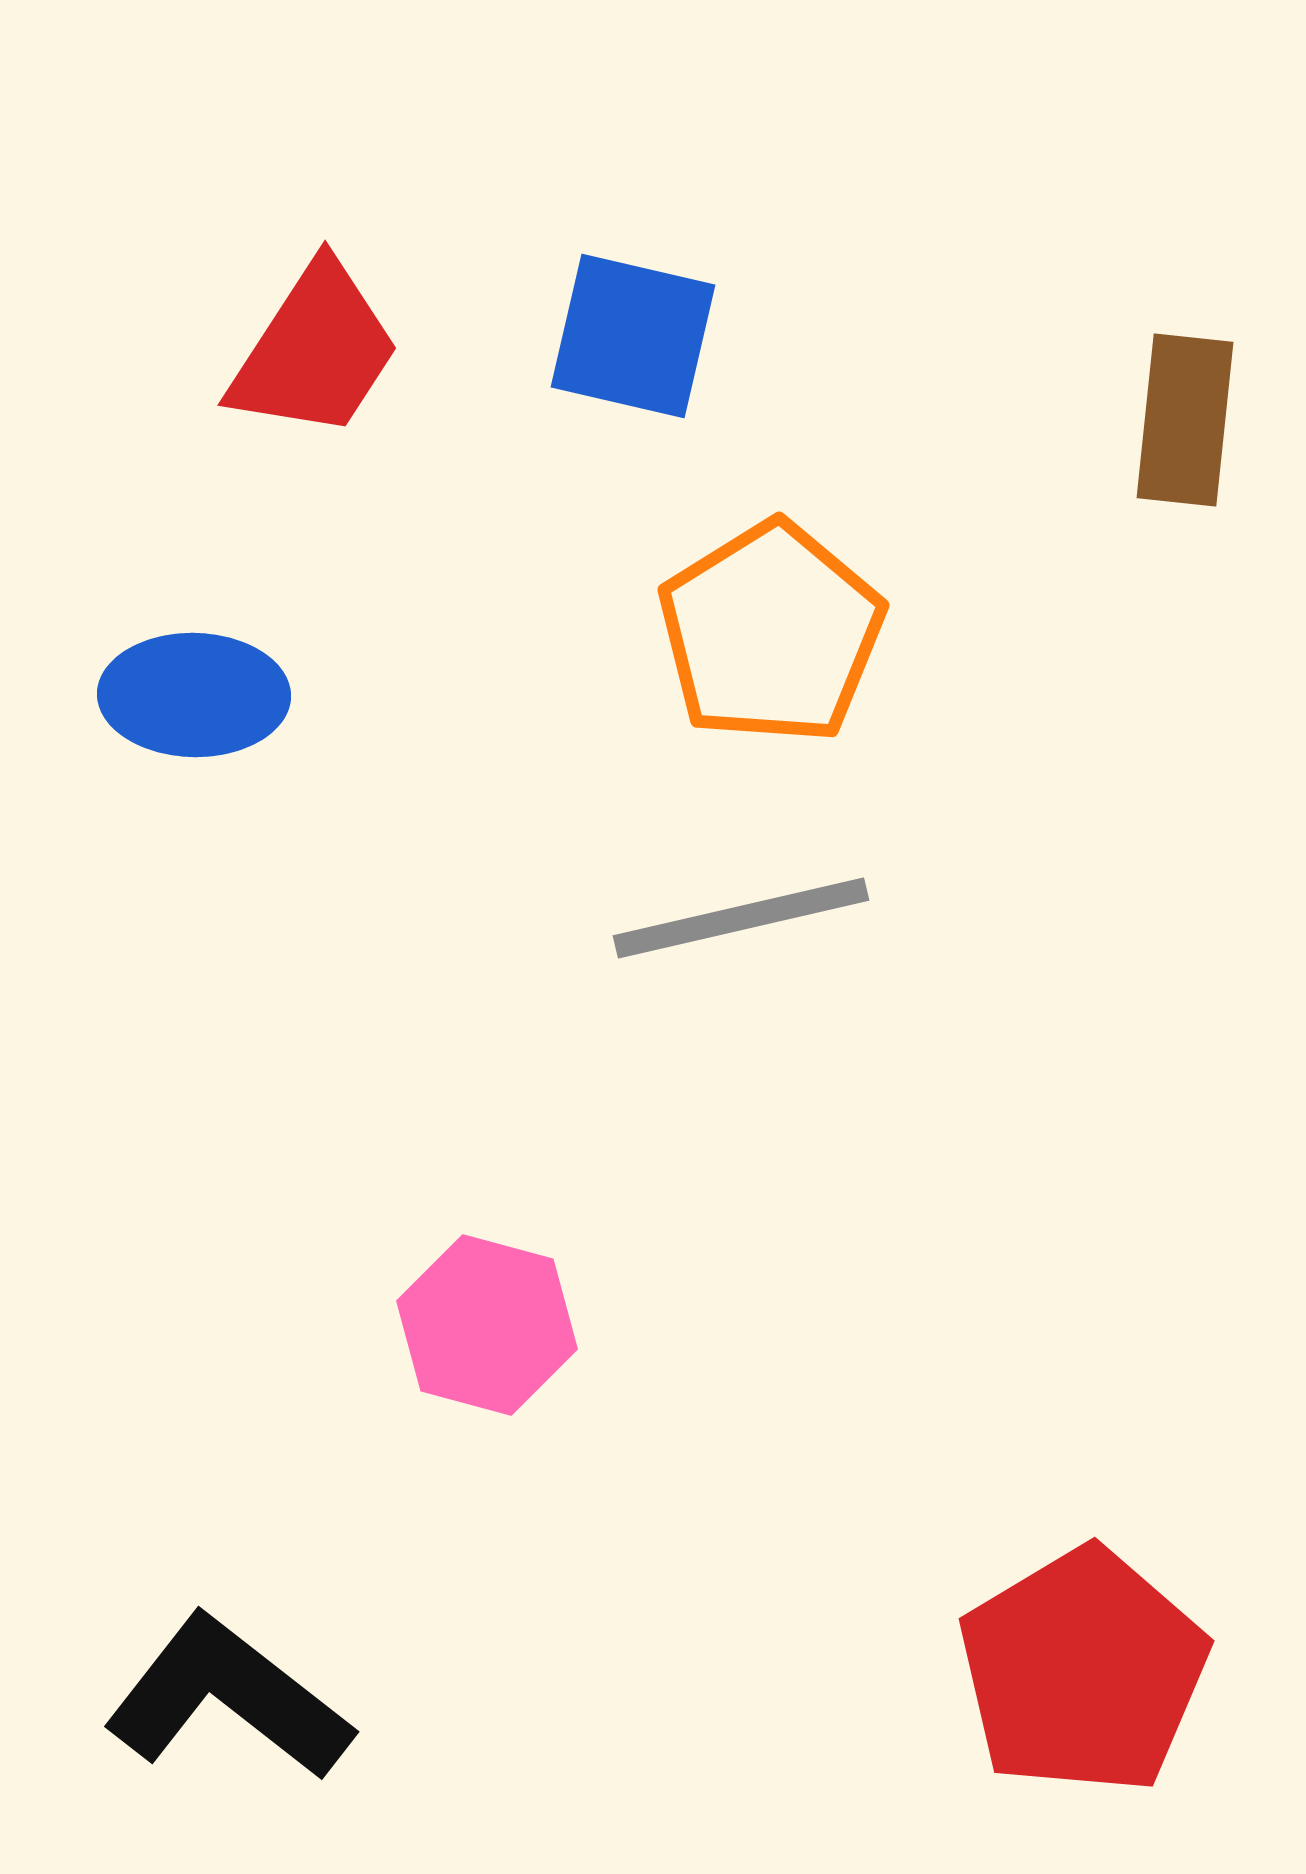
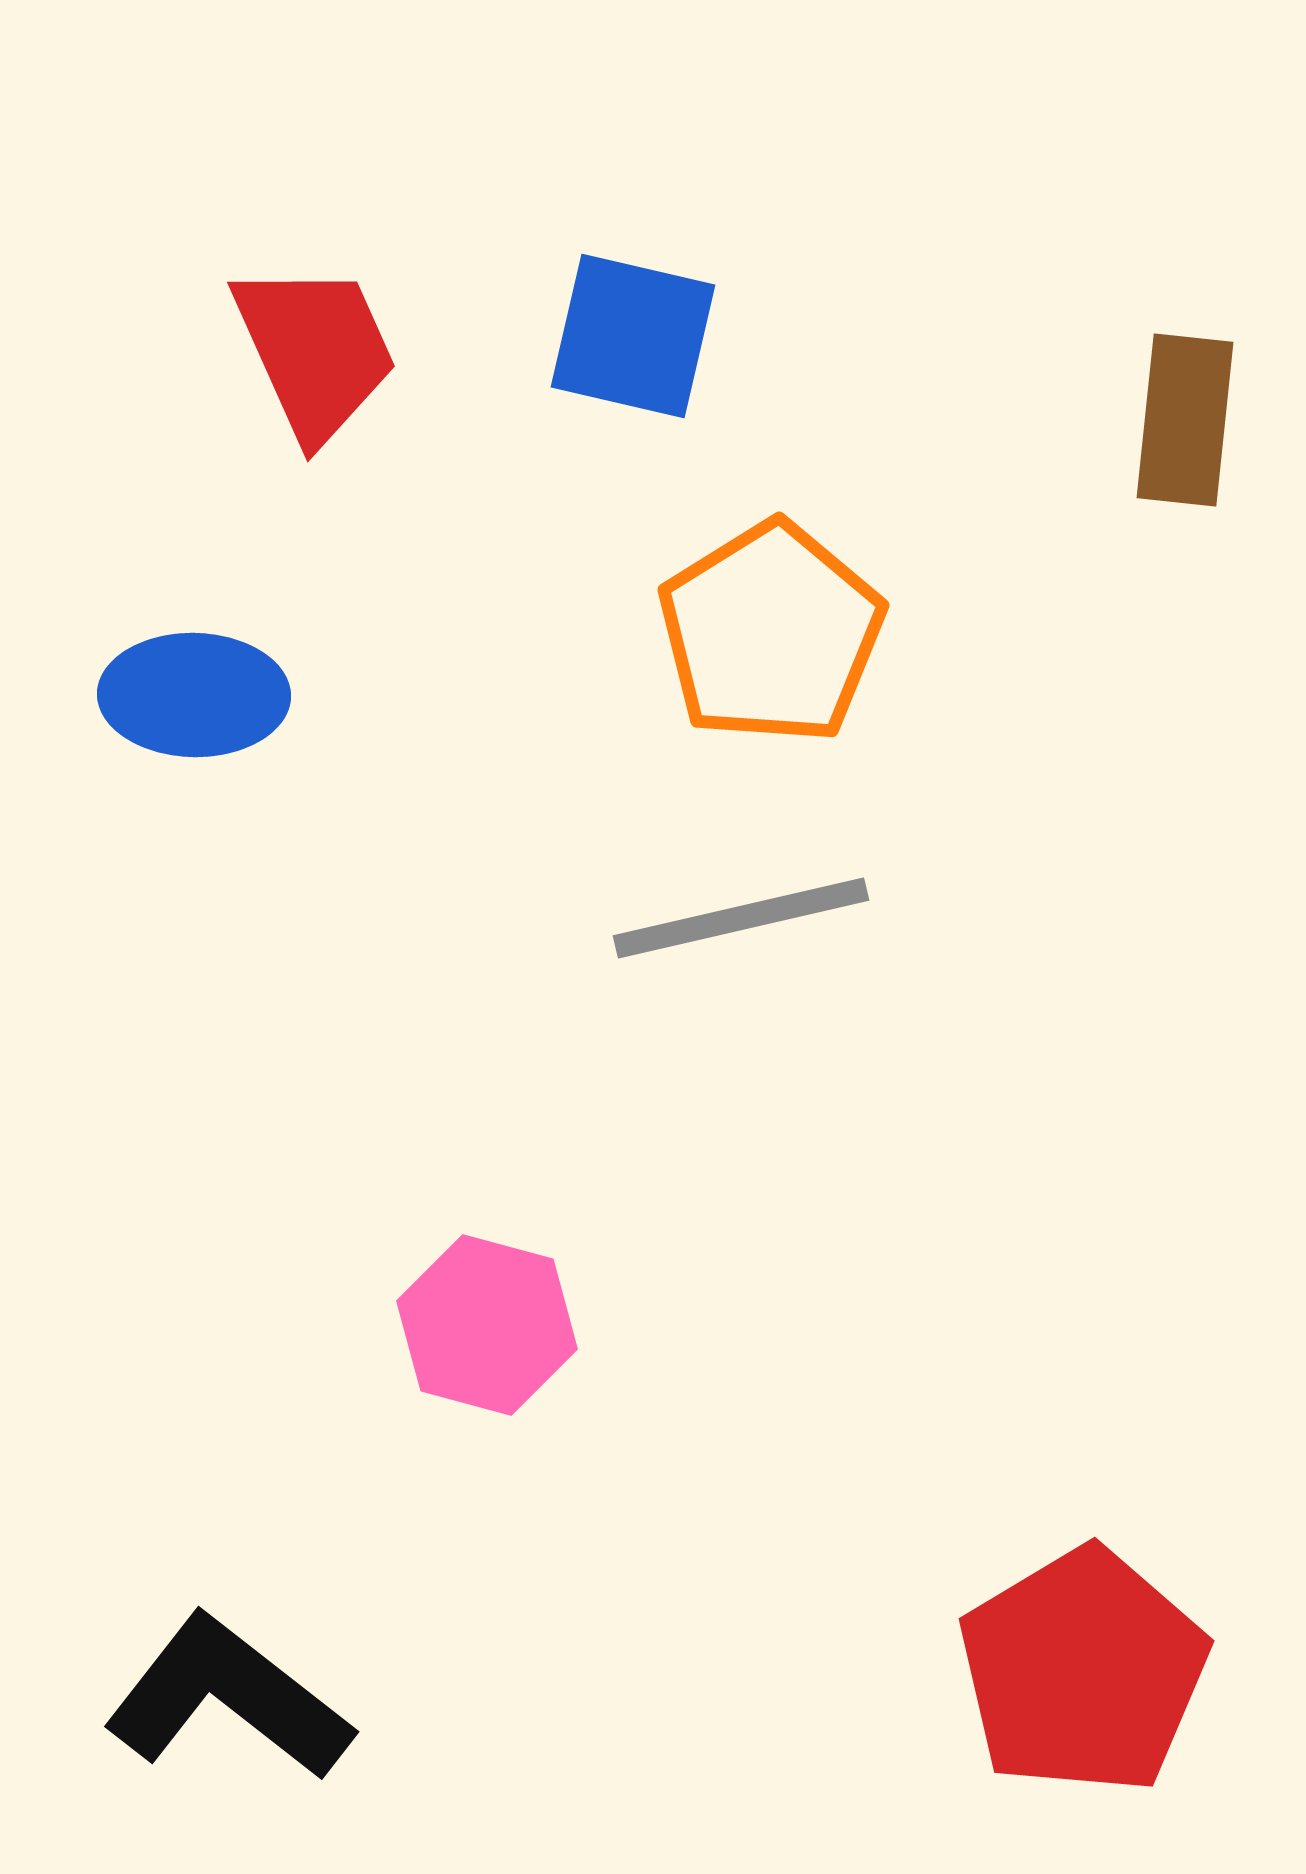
red trapezoid: rotated 57 degrees counterclockwise
